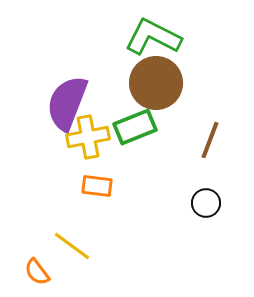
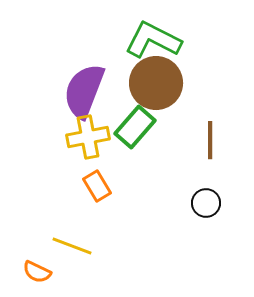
green L-shape: moved 3 px down
purple semicircle: moved 17 px right, 12 px up
green rectangle: rotated 27 degrees counterclockwise
brown line: rotated 21 degrees counterclockwise
orange rectangle: rotated 52 degrees clockwise
yellow line: rotated 15 degrees counterclockwise
orange semicircle: rotated 28 degrees counterclockwise
